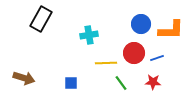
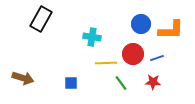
cyan cross: moved 3 px right, 2 px down; rotated 18 degrees clockwise
red circle: moved 1 px left, 1 px down
brown arrow: moved 1 px left
